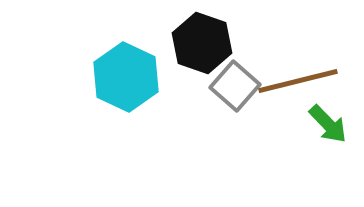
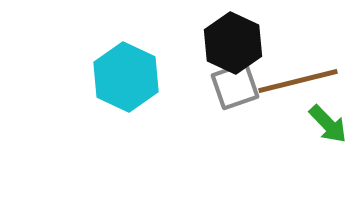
black hexagon: moved 31 px right; rotated 6 degrees clockwise
gray square: rotated 30 degrees clockwise
